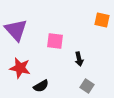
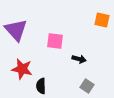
black arrow: rotated 64 degrees counterclockwise
red star: moved 2 px right, 1 px down
black semicircle: rotated 119 degrees clockwise
